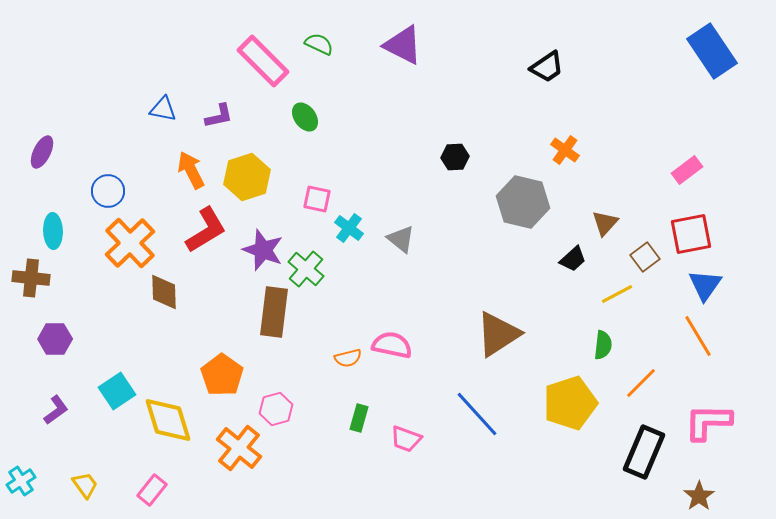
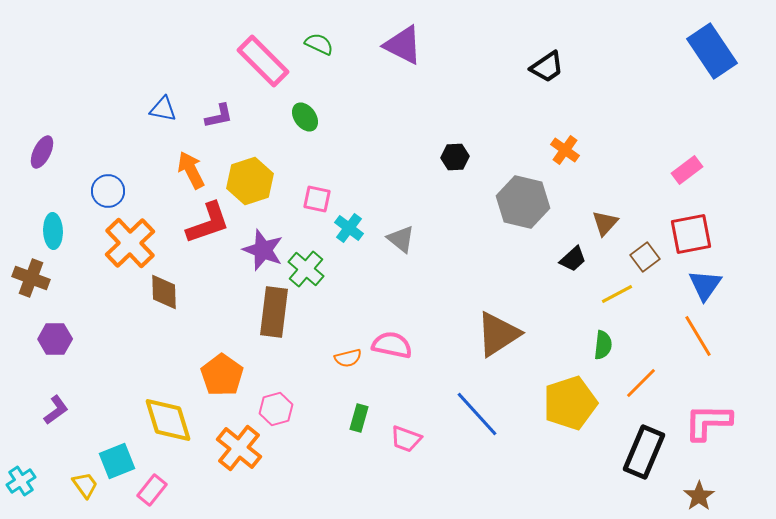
yellow hexagon at (247, 177): moved 3 px right, 4 px down
red L-shape at (206, 230): moved 2 px right, 7 px up; rotated 12 degrees clockwise
brown cross at (31, 278): rotated 15 degrees clockwise
cyan square at (117, 391): moved 70 px down; rotated 12 degrees clockwise
